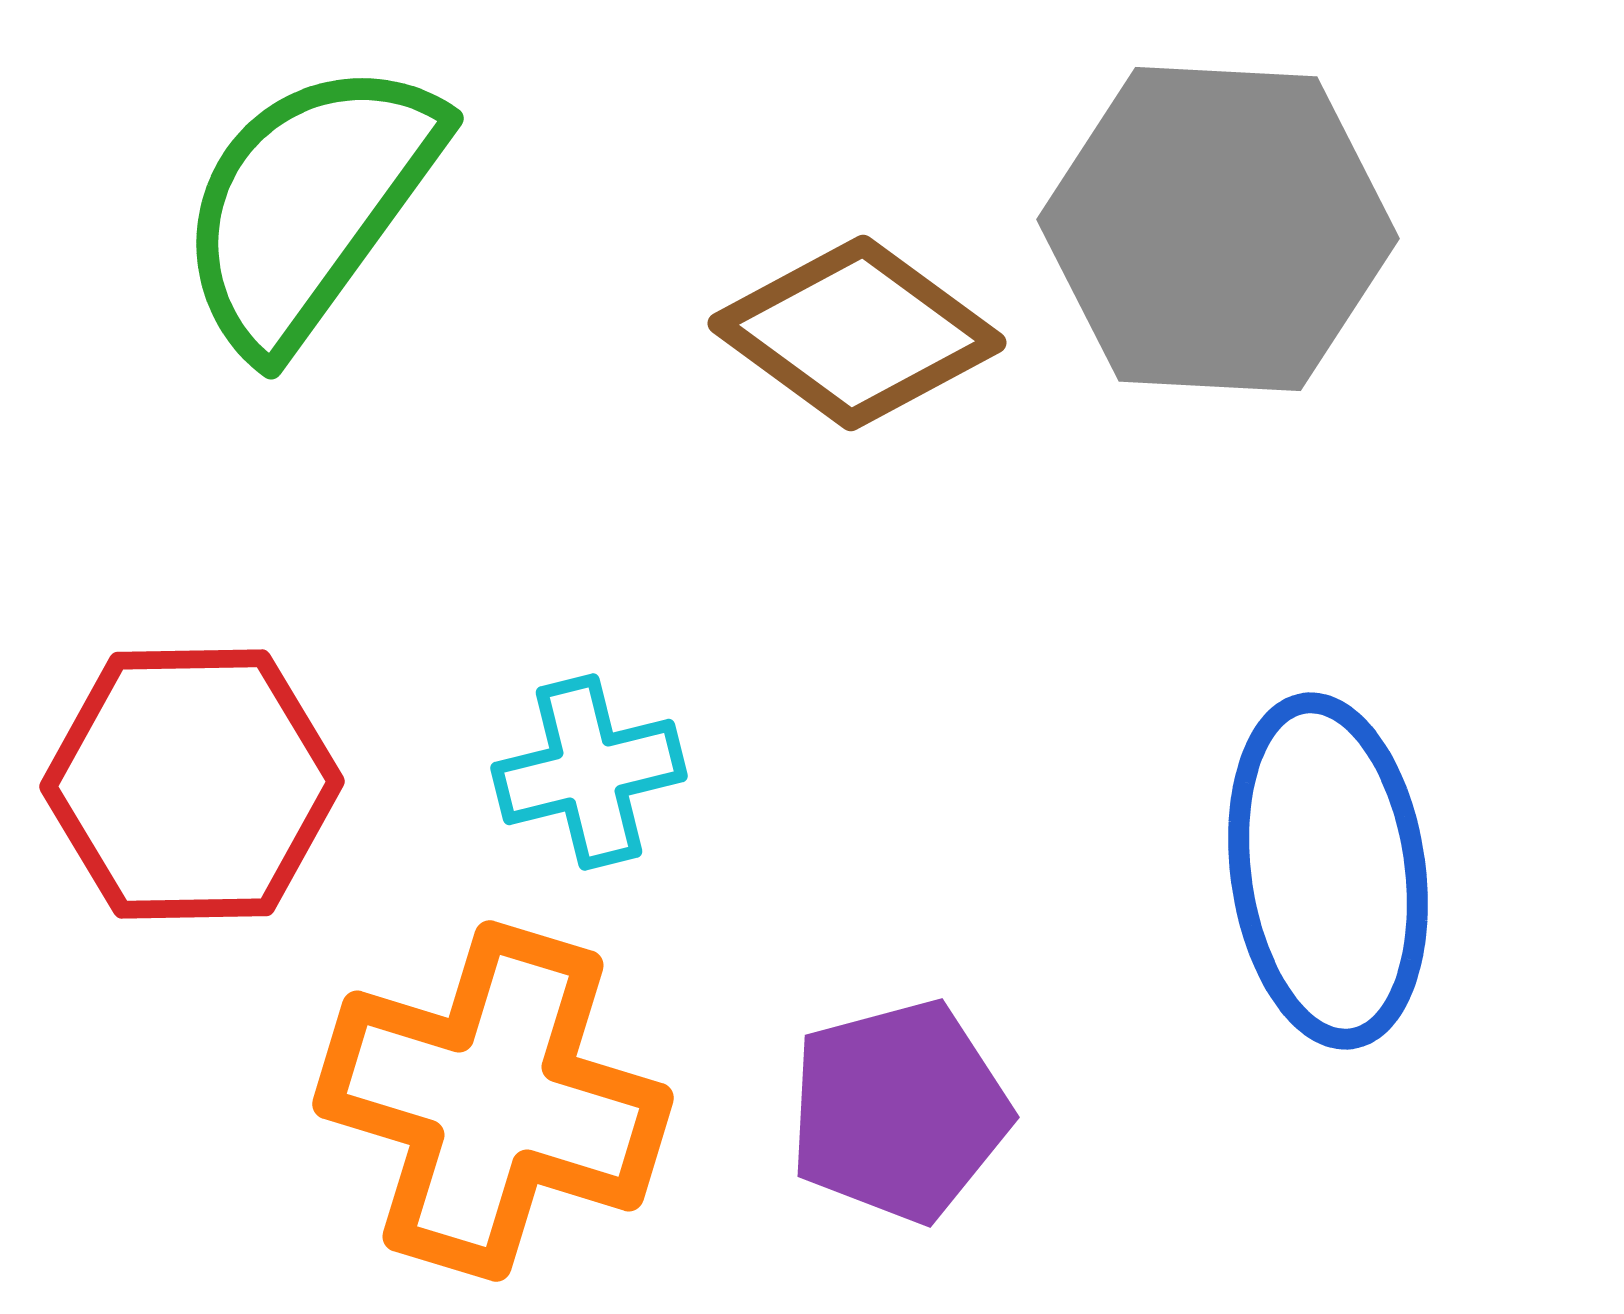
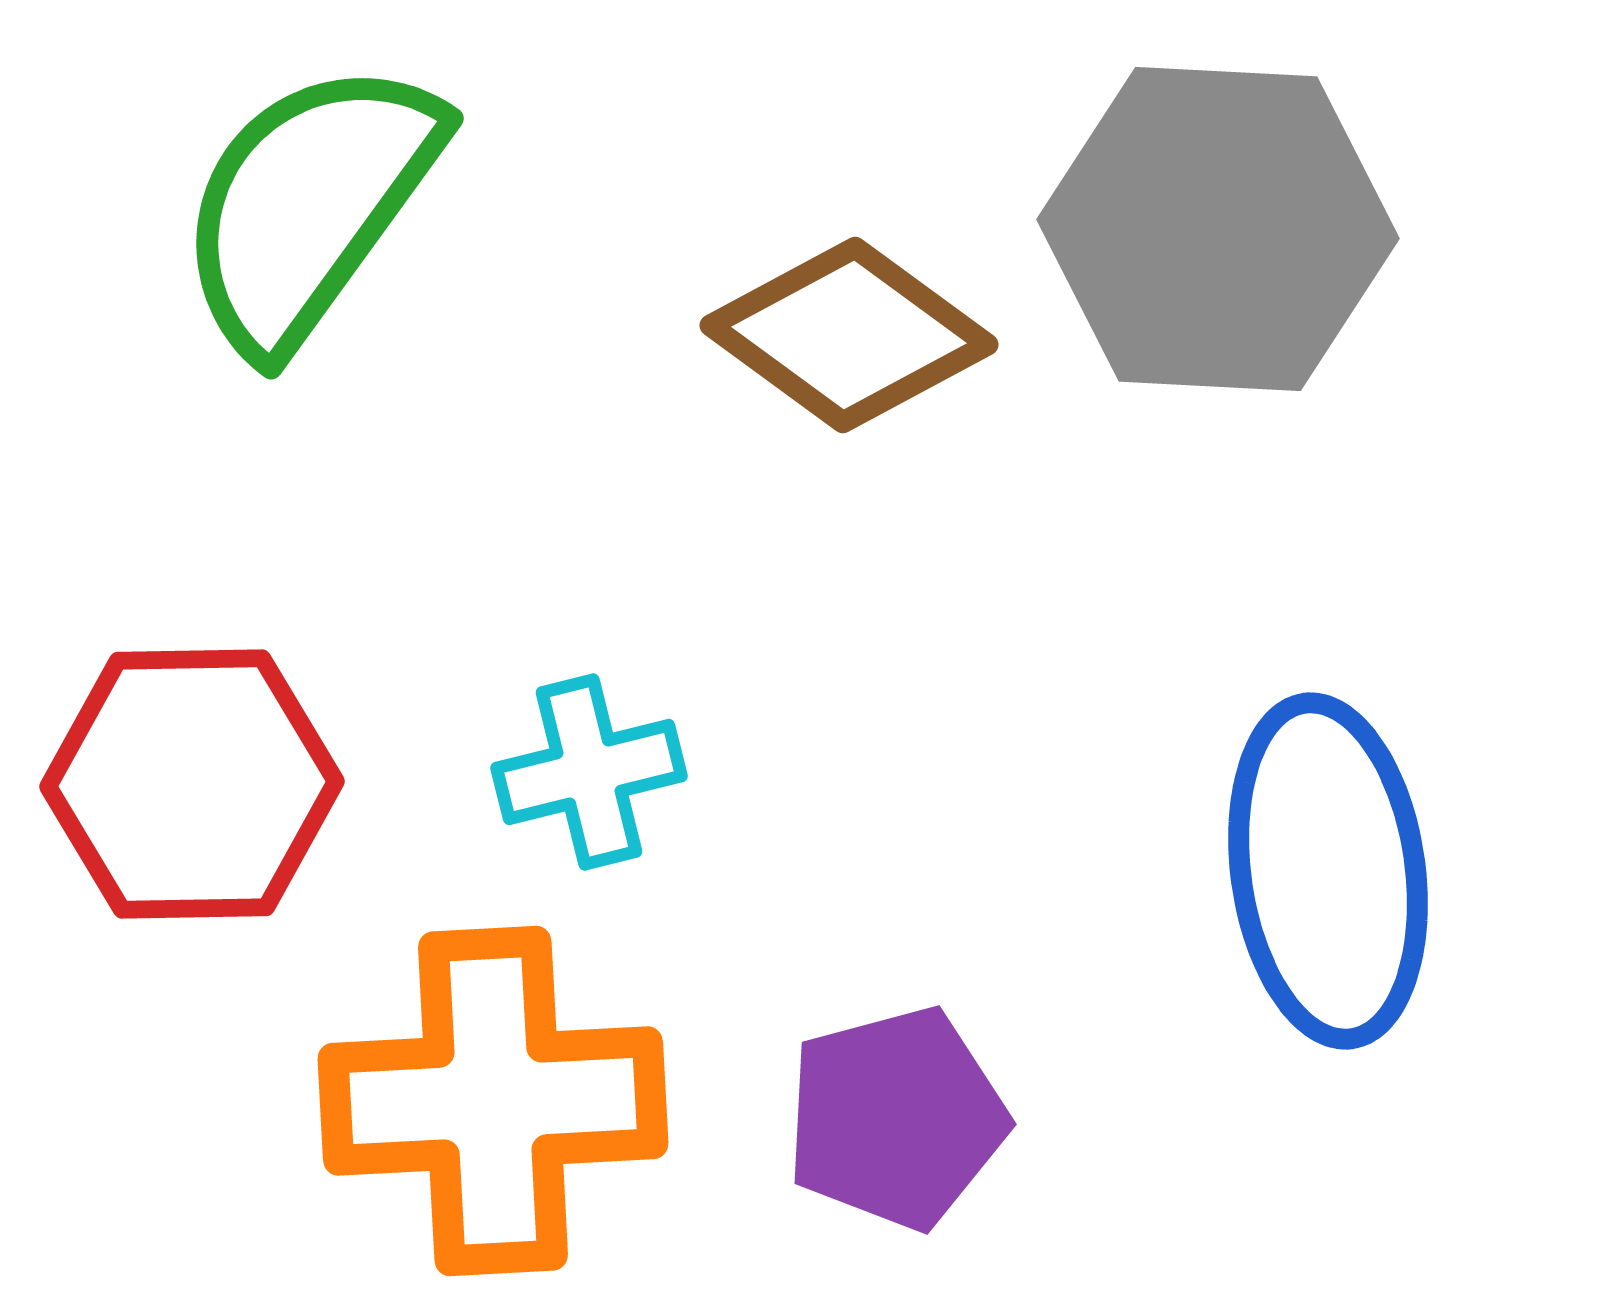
brown diamond: moved 8 px left, 2 px down
orange cross: rotated 20 degrees counterclockwise
purple pentagon: moved 3 px left, 7 px down
